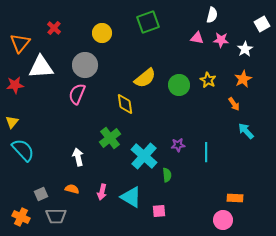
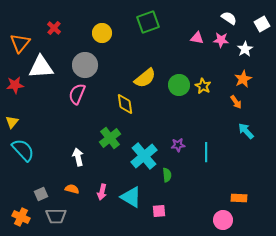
white semicircle: moved 17 px right, 3 px down; rotated 70 degrees counterclockwise
yellow star: moved 5 px left, 6 px down
orange arrow: moved 2 px right, 2 px up
cyan cross: rotated 8 degrees clockwise
orange rectangle: moved 4 px right
